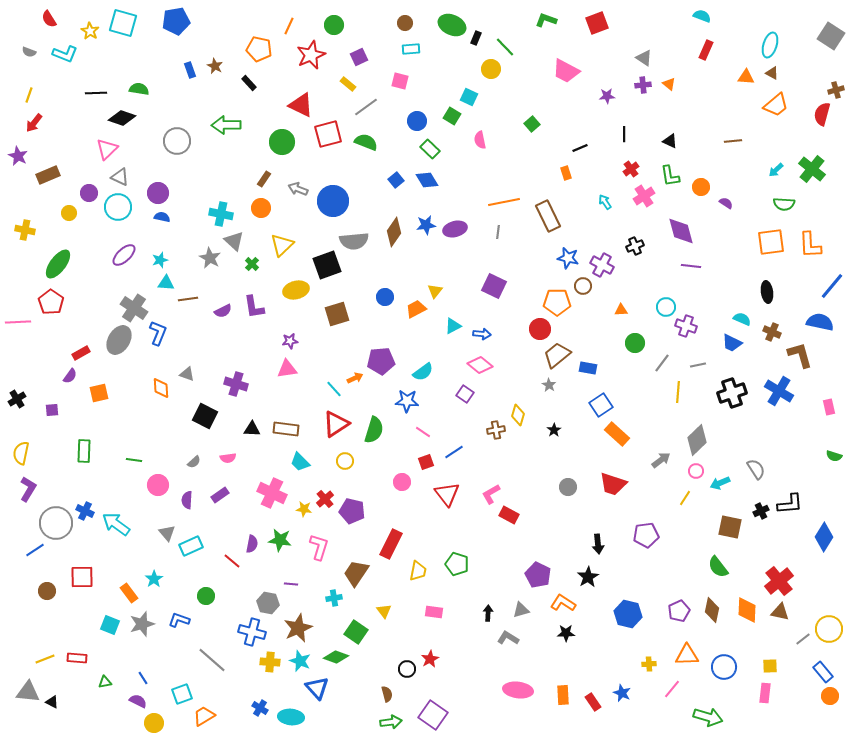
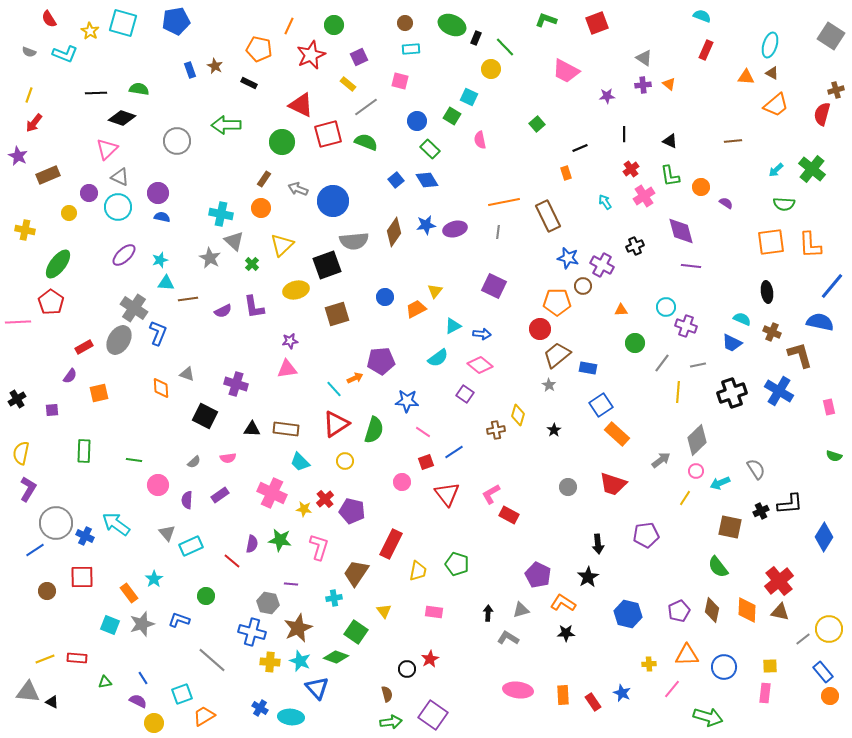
black rectangle at (249, 83): rotated 21 degrees counterclockwise
green square at (532, 124): moved 5 px right
red rectangle at (81, 353): moved 3 px right, 6 px up
cyan semicircle at (423, 372): moved 15 px right, 14 px up
blue cross at (85, 511): moved 25 px down
